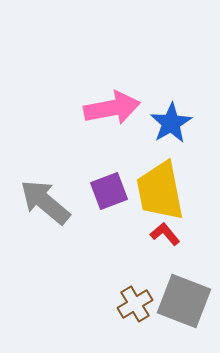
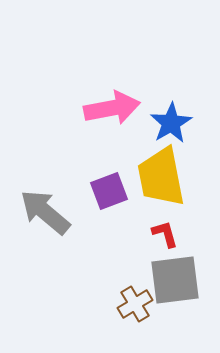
yellow trapezoid: moved 1 px right, 14 px up
gray arrow: moved 10 px down
red L-shape: rotated 24 degrees clockwise
gray square: moved 9 px left, 21 px up; rotated 28 degrees counterclockwise
